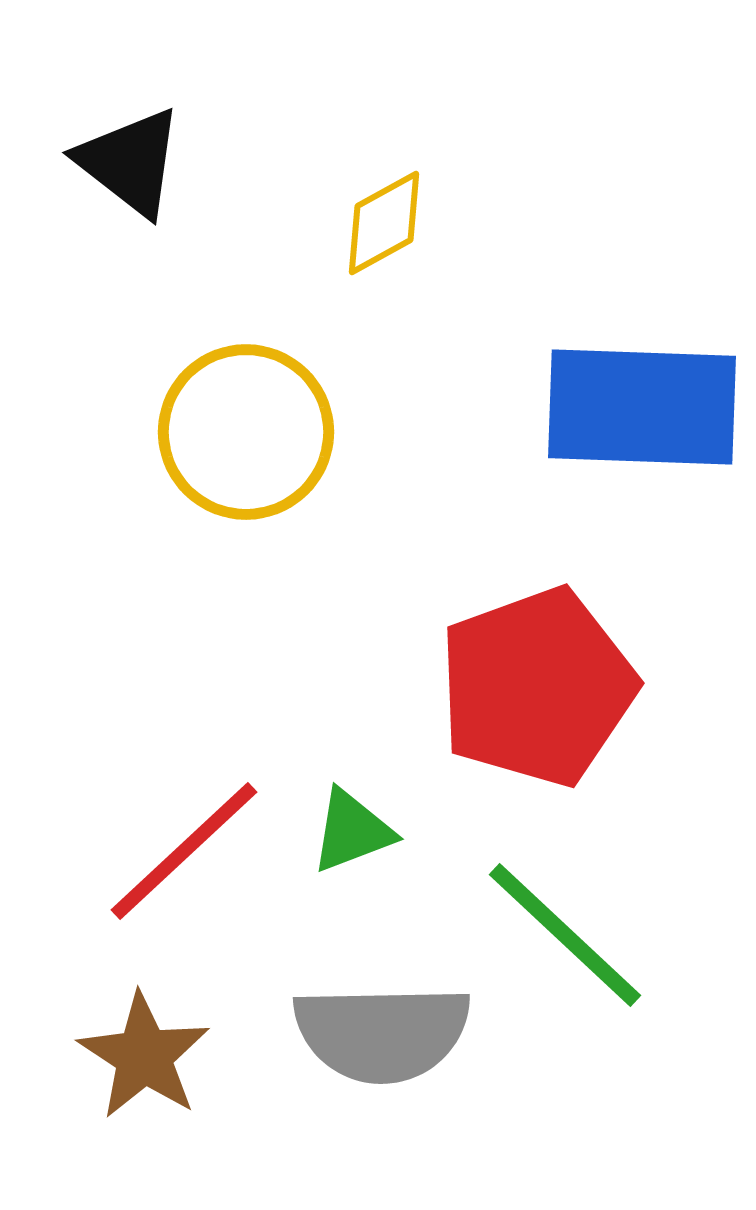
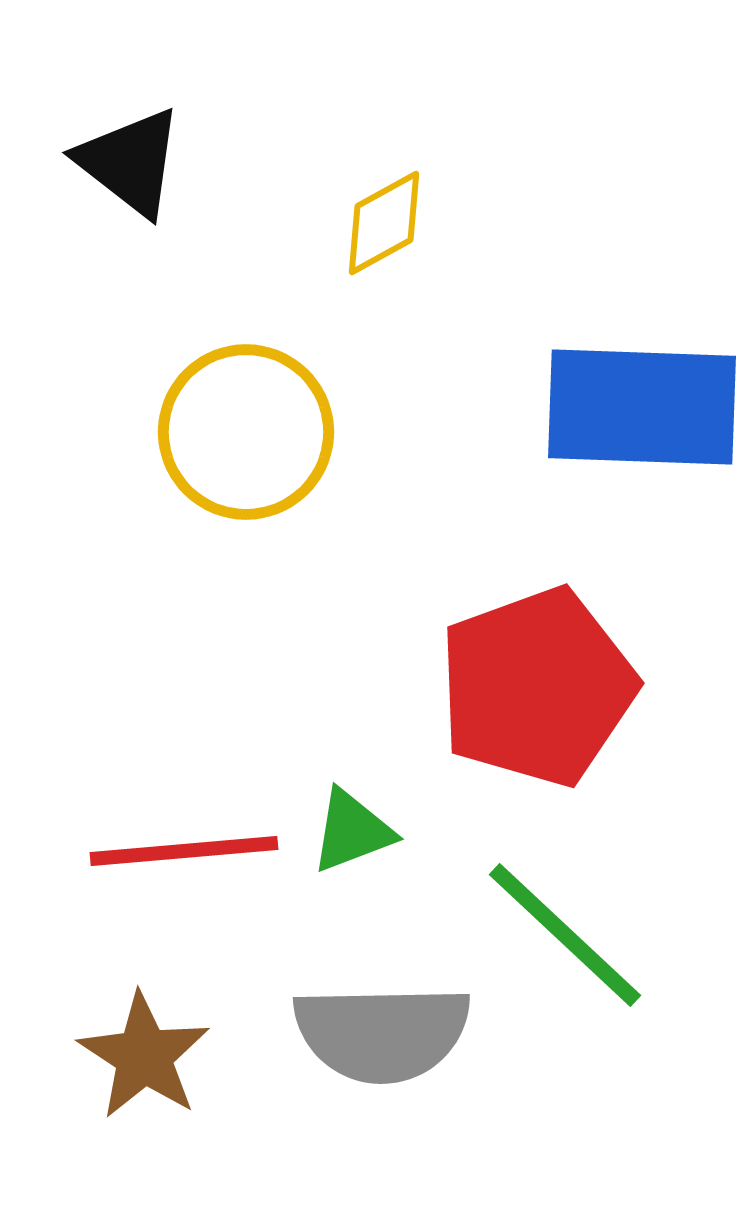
red line: rotated 38 degrees clockwise
